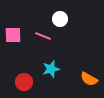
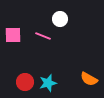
cyan star: moved 3 px left, 14 px down
red circle: moved 1 px right
